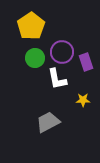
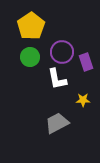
green circle: moved 5 px left, 1 px up
gray trapezoid: moved 9 px right, 1 px down
